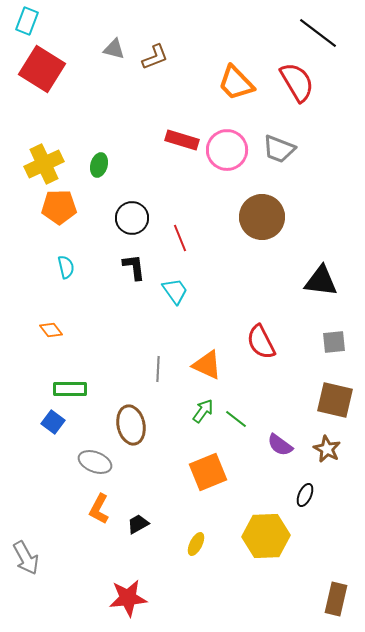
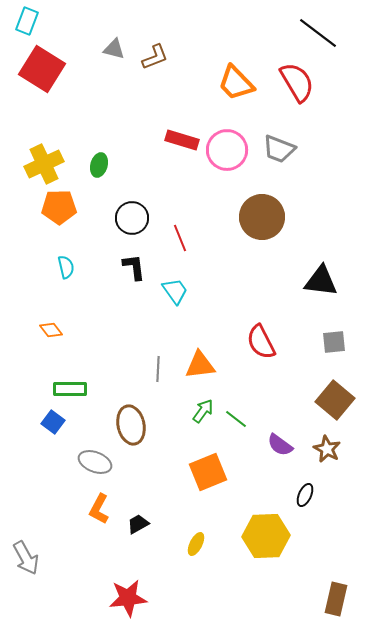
orange triangle at (207, 365): moved 7 px left; rotated 32 degrees counterclockwise
brown square at (335, 400): rotated 27 degrees clockwise
